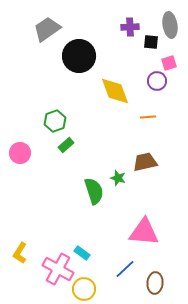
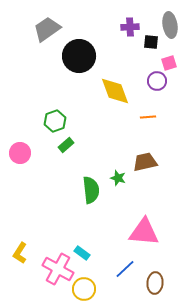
green semicircle: moved 3 px left, 1 px up; rotated 12 degrees clockwise
